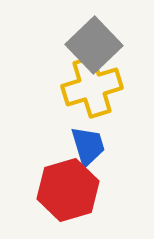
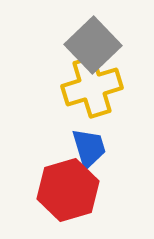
gray square: moved 1 px left
blue trapezoid: moved 1 px right, 2 px down
